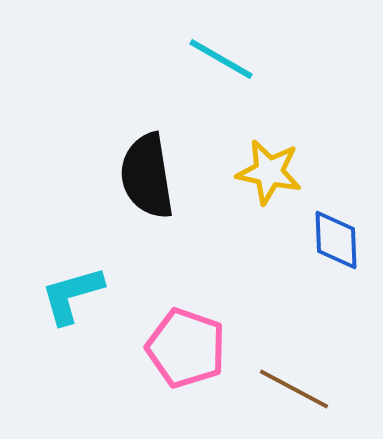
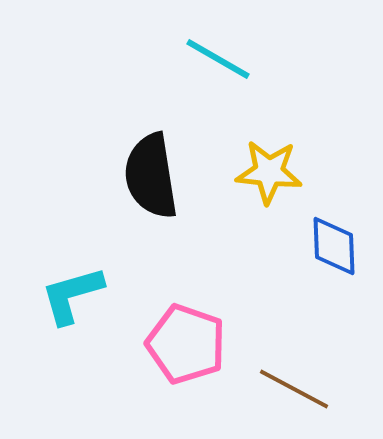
cyan line: moved 3 px left
yellow star: rotated 6 degrees counterclockwise
black semicircle: moved 4 px right
blue diamond: moved 2 px left, 6 px down
pink pentagon: moved 4 px up
